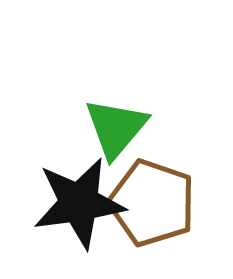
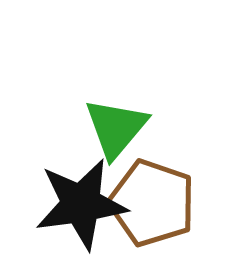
black star: moved 2 px right, 1 px down
